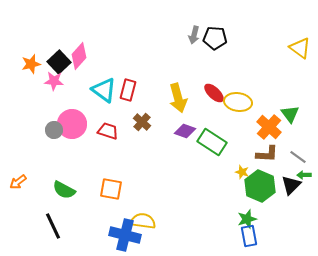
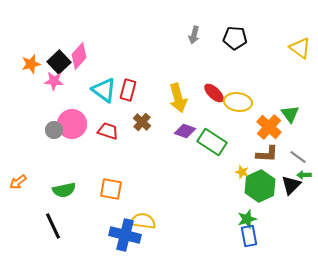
black pentagon: moved 20 px right
green hexagon: rotated 12 degrees clockwise
green semicircle: rotated 40 degrees counterclockwise
